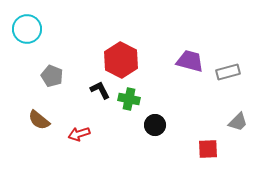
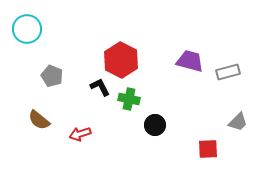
black L-shape: moved 3 px up
red arrow: moved 1 px right
